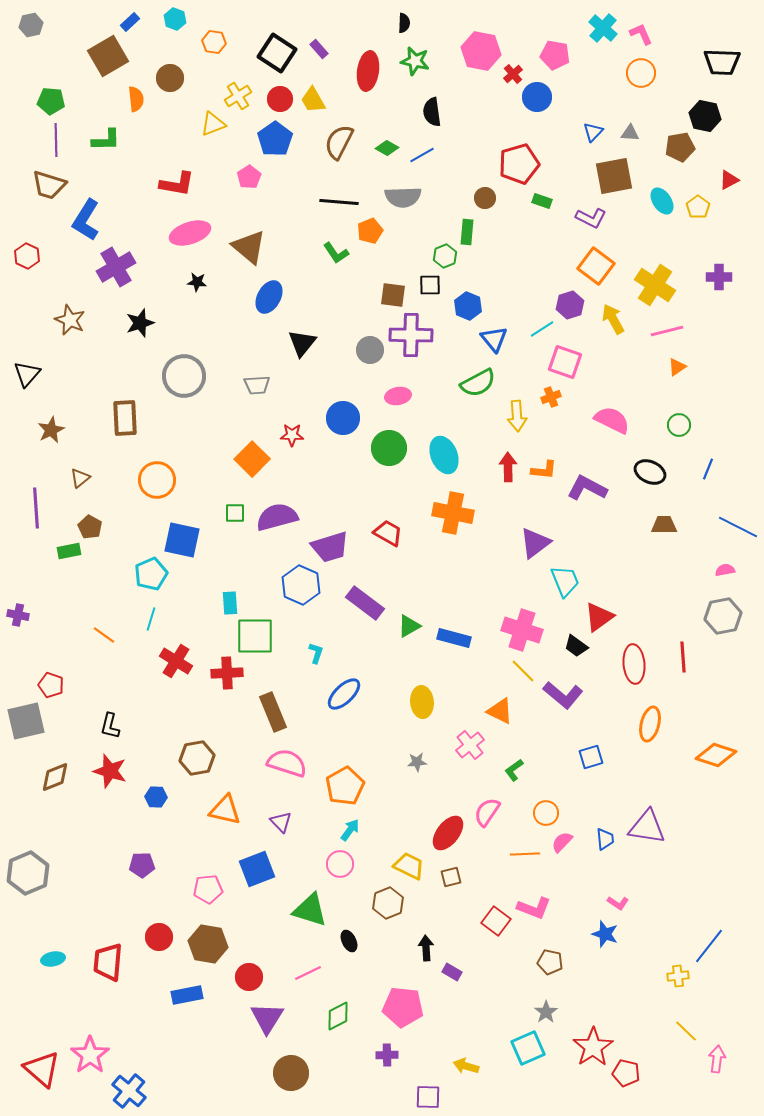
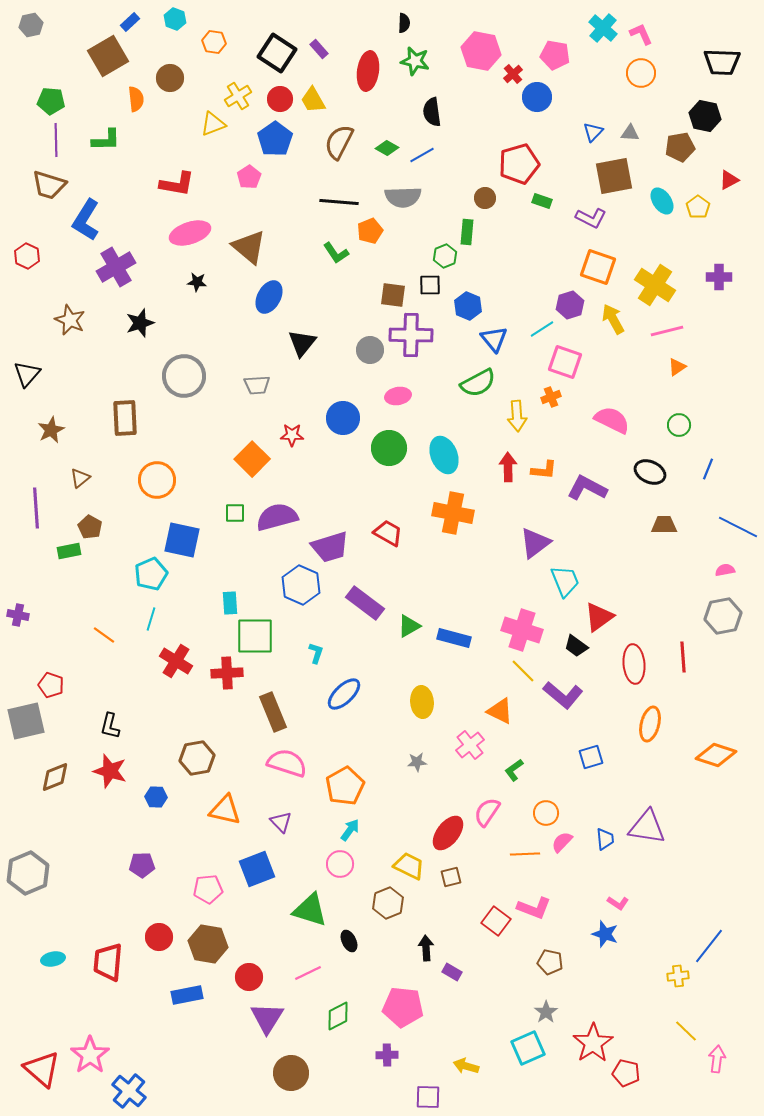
orange square at (596, 266): moved 2 px right, 1 px down; rotated 18 degrees counterclockwise
red star at (593, 1047): moved 4 px up
